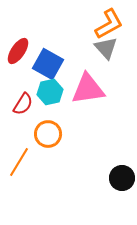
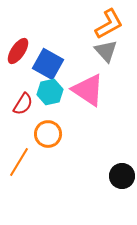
gray triangle: moved 3 px down
pink triangle: moved 1 px down; rotated 42 degrees clockwise
black circle: moved 2 px up
